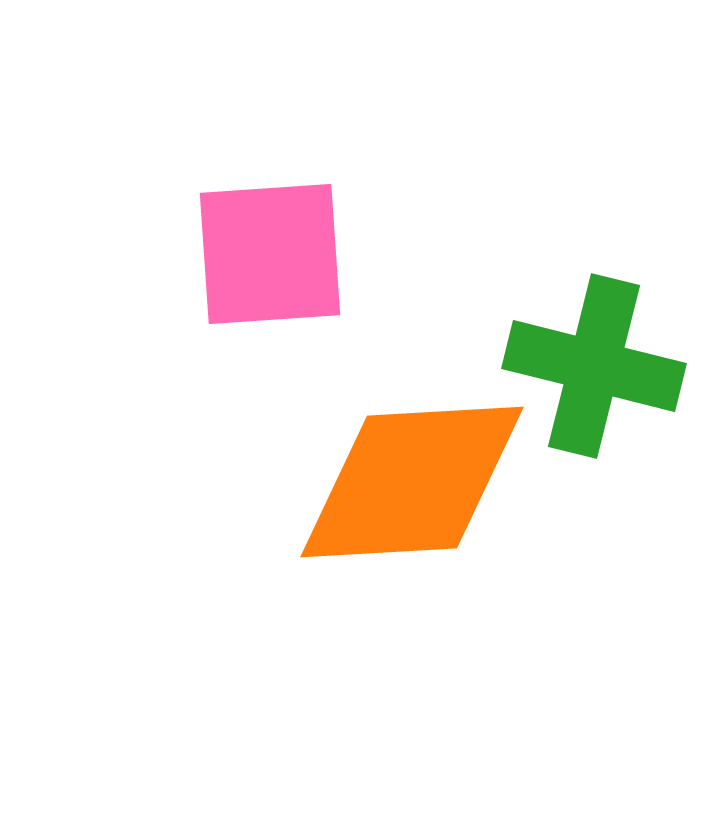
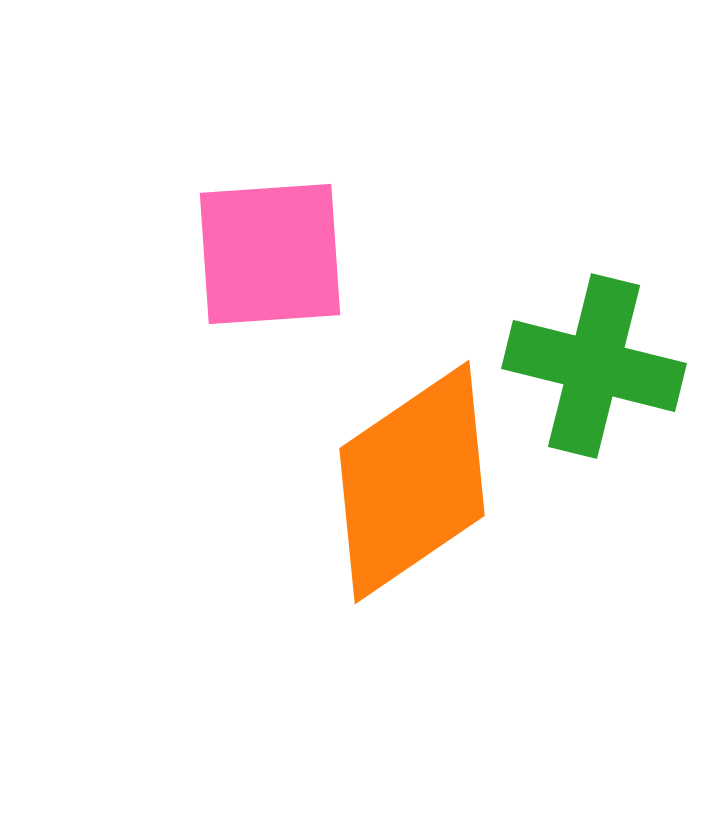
orange diamond: rotated 31 degrees counterclockwise
